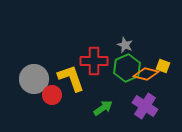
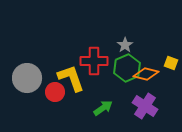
gray star: rotated 14 degrees clockwise
yellow square: moved 8 px right, 3 px up
gray circle: moved 7 px left, 1 px up
red circle: moved 3 px right, 3 px up
